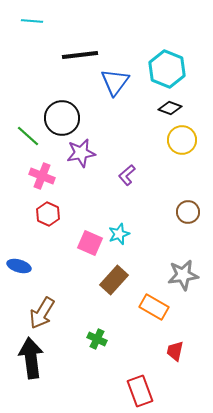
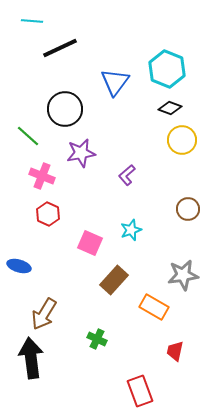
black line: moved 20 px left, 7 px up; rotated 18 degrees counterclockwise
black circle: moved 3 px right, 9 px up
brown circle: moved 3 px up
cyan star: moved 12 px right, 4 px up
brown arrow: moved 2 px right, 1 px down
